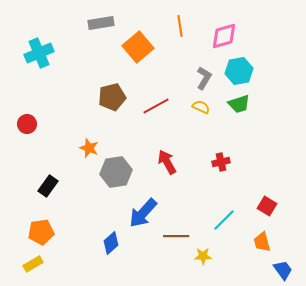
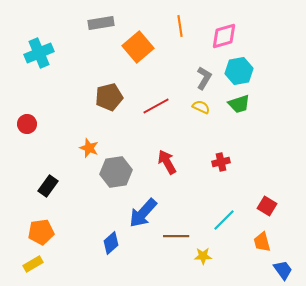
brown pentagon: moved 3 px left
